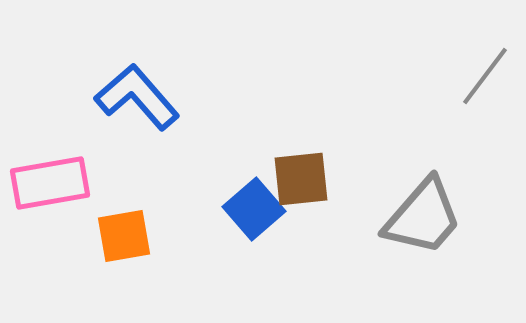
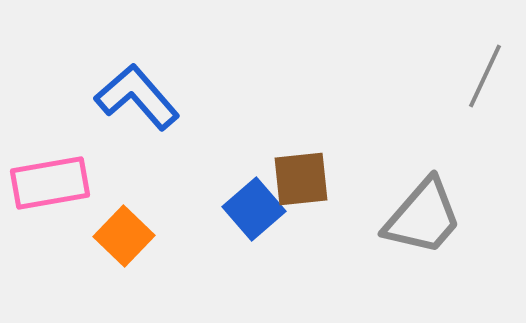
gray line: rotated 12 degrees counterclockwise
orange square: rotated 36 degrees counterclockwise
